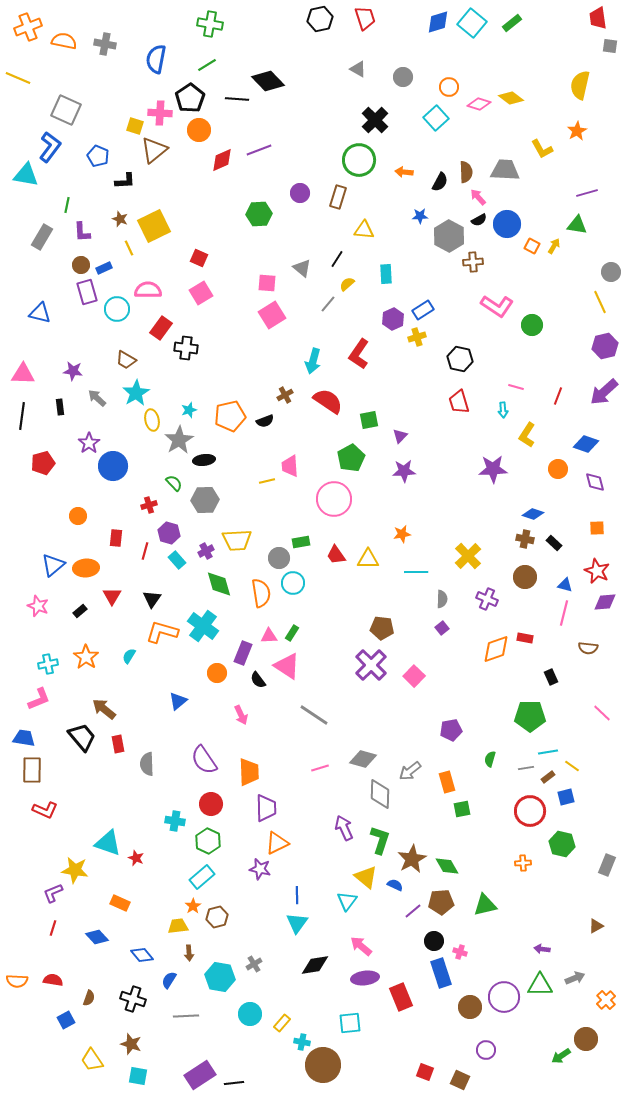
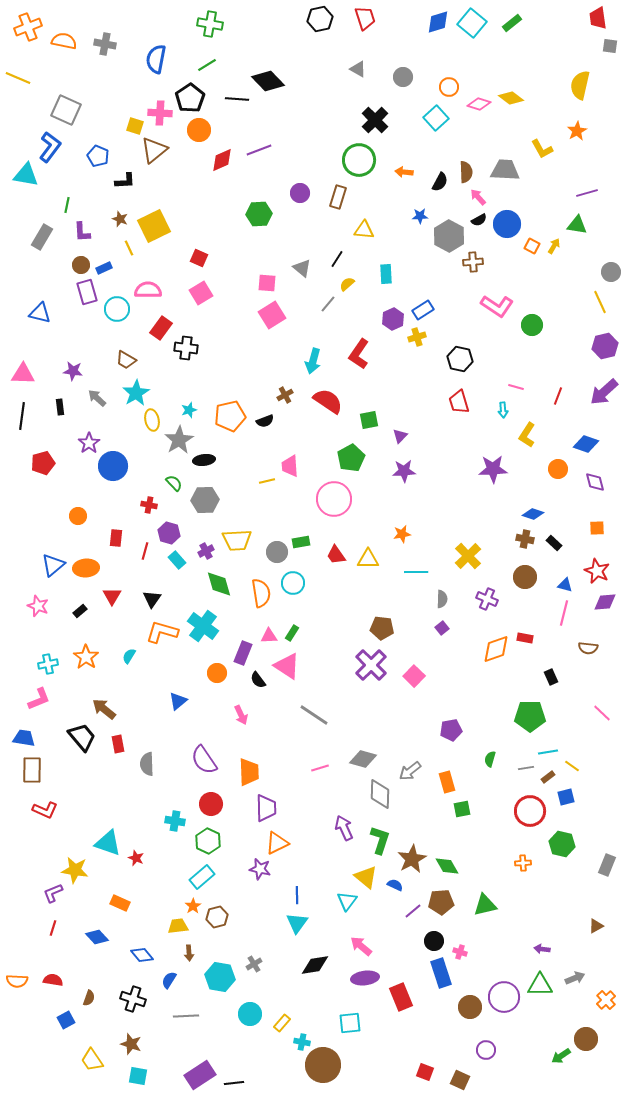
red cross at (149, 505): rotated 28 degrees clockwise
gray circle at (279, 558): moved 2 px left, 6 px up
